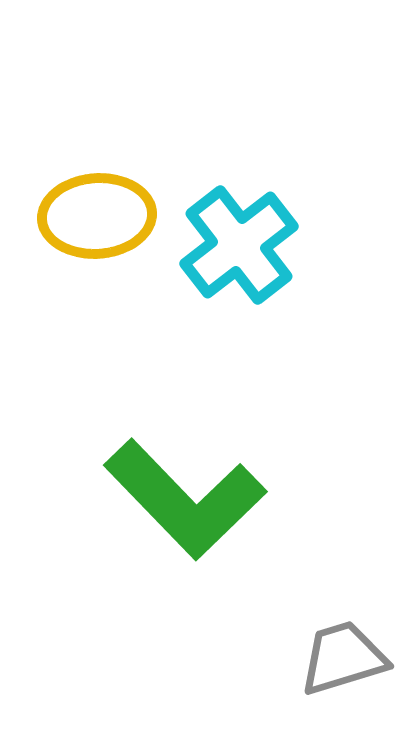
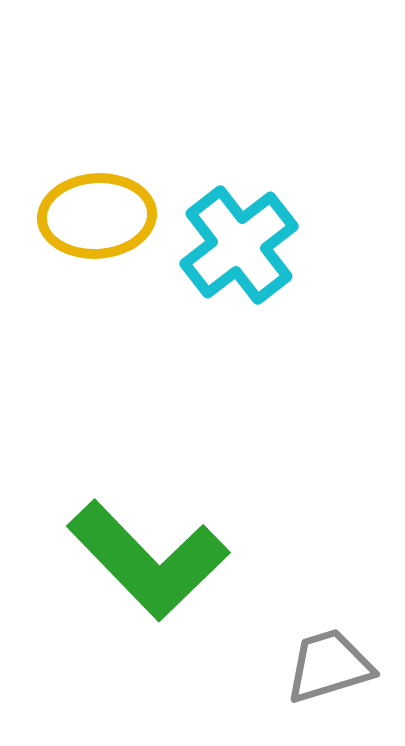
green L-shape: moved 37 px left, 61 px down
gray trapezoid: moved 14 px left, 8 px down
